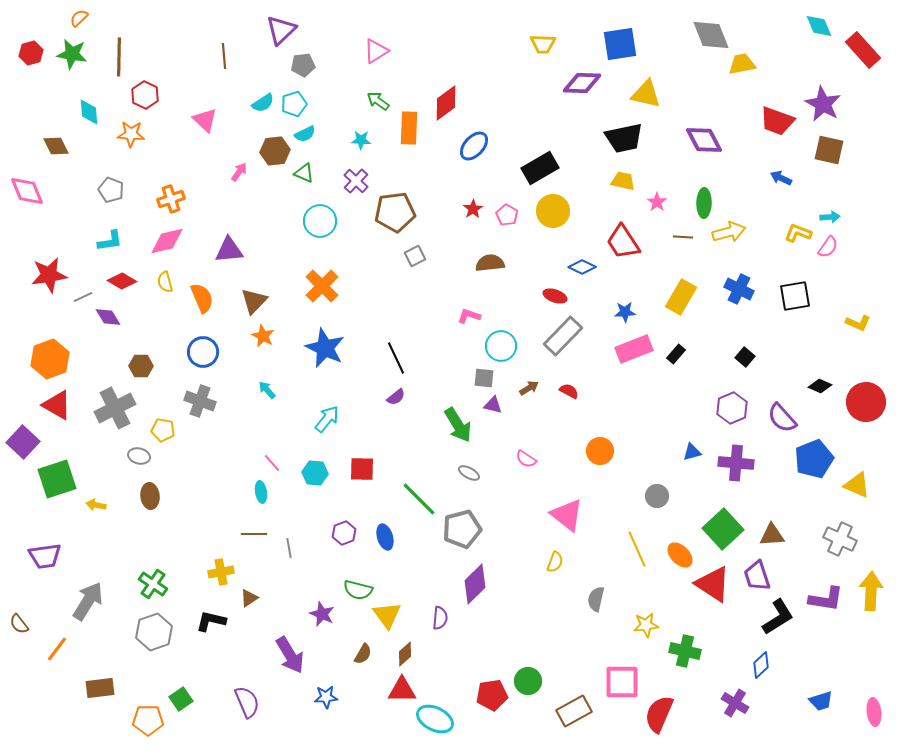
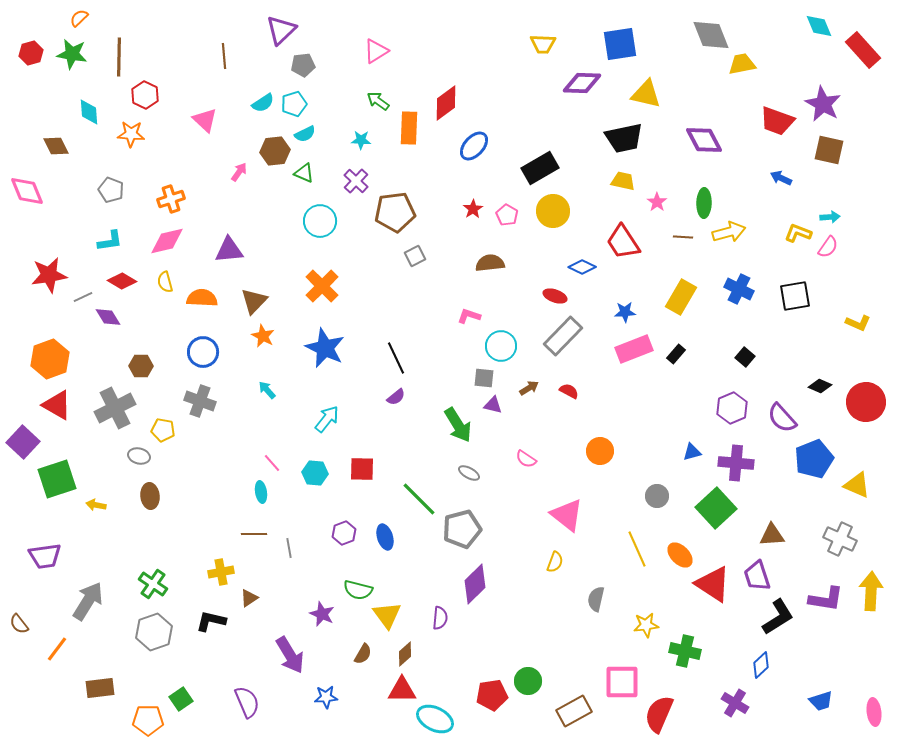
orange semicircle at (202, 298): rotated 64 degrees counterclockwise
green square at (723, 529): moved 7 px left, 21 px up
